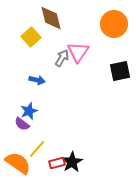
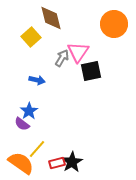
black square: moved 29 px left
blue star: rotated 12 degrees counterclockwise
orange semicircle: moved 3 px right
